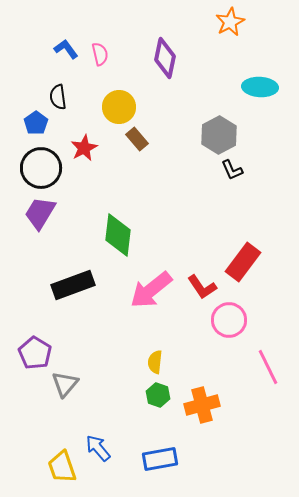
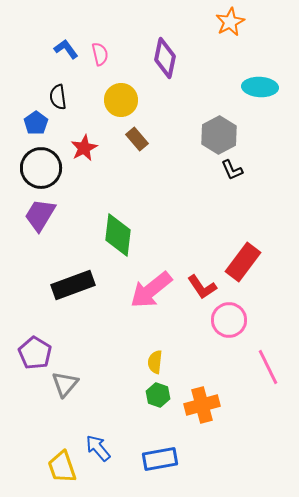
yellow circle: moved 2 px right, 7 px up
purple trapezoid: moved 2 px down
